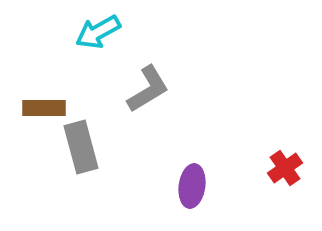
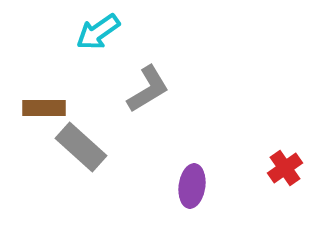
cyan arrow: rotated 6 degrees counterclockwise
gray rectangle: rotated 33 degrees counterclockwise
